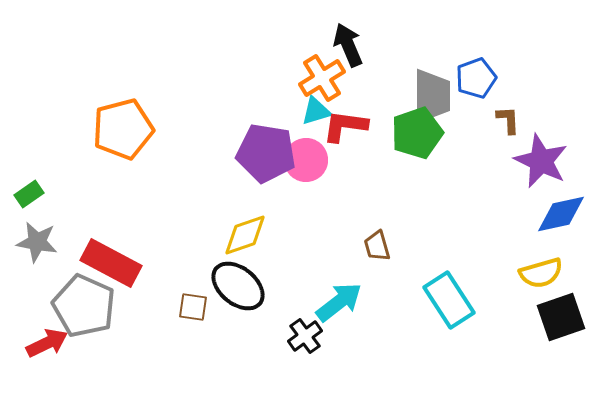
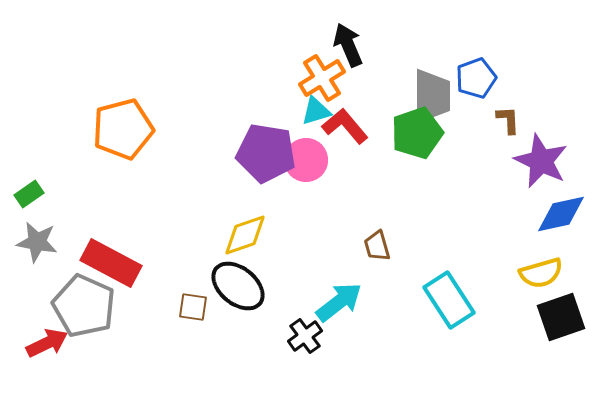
red L-shape: rotated 42 degrees clockwise
